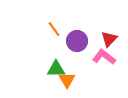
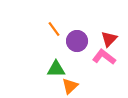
orange triangle: moved 3 px right, 6 px down; rotated 18 degrees clockwise
